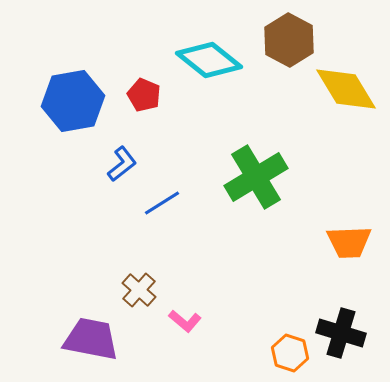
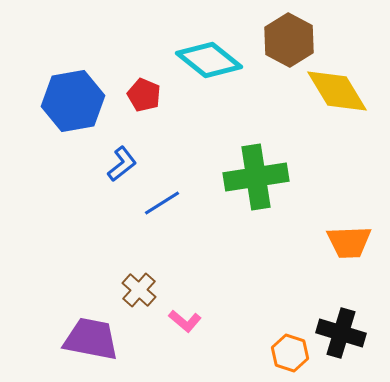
yellow diamond: moved 9 px left, 2 px down
green cross: rotated 22 degrees clockwise
